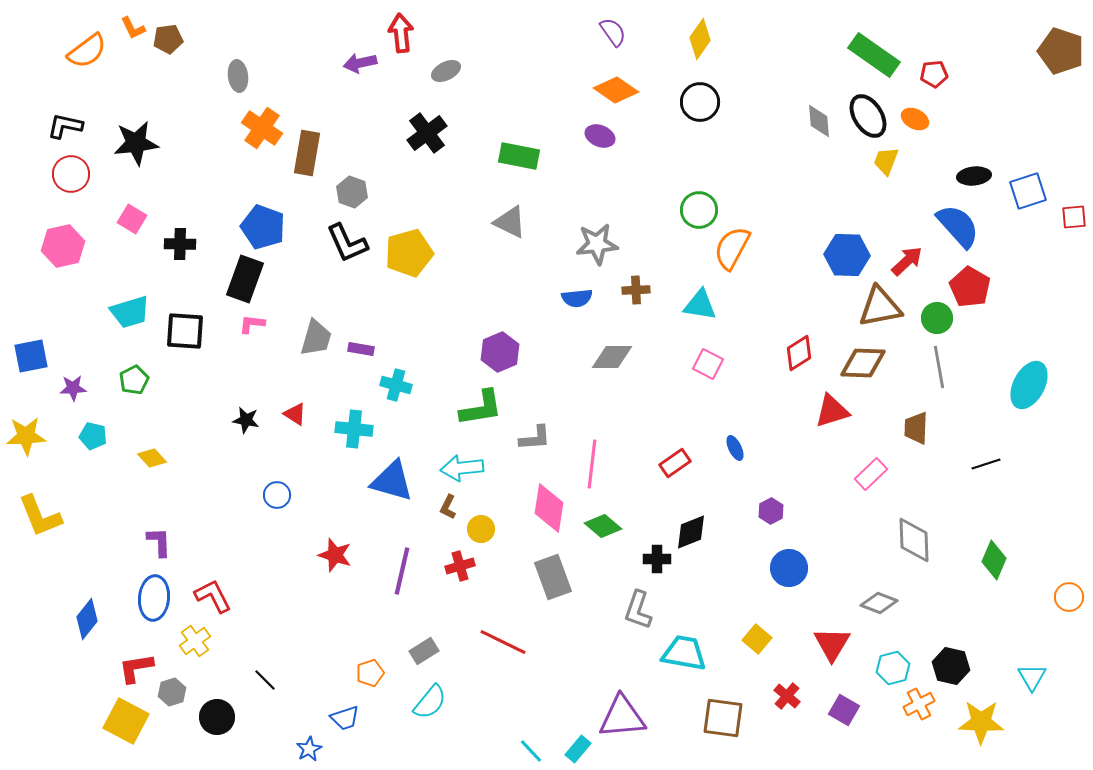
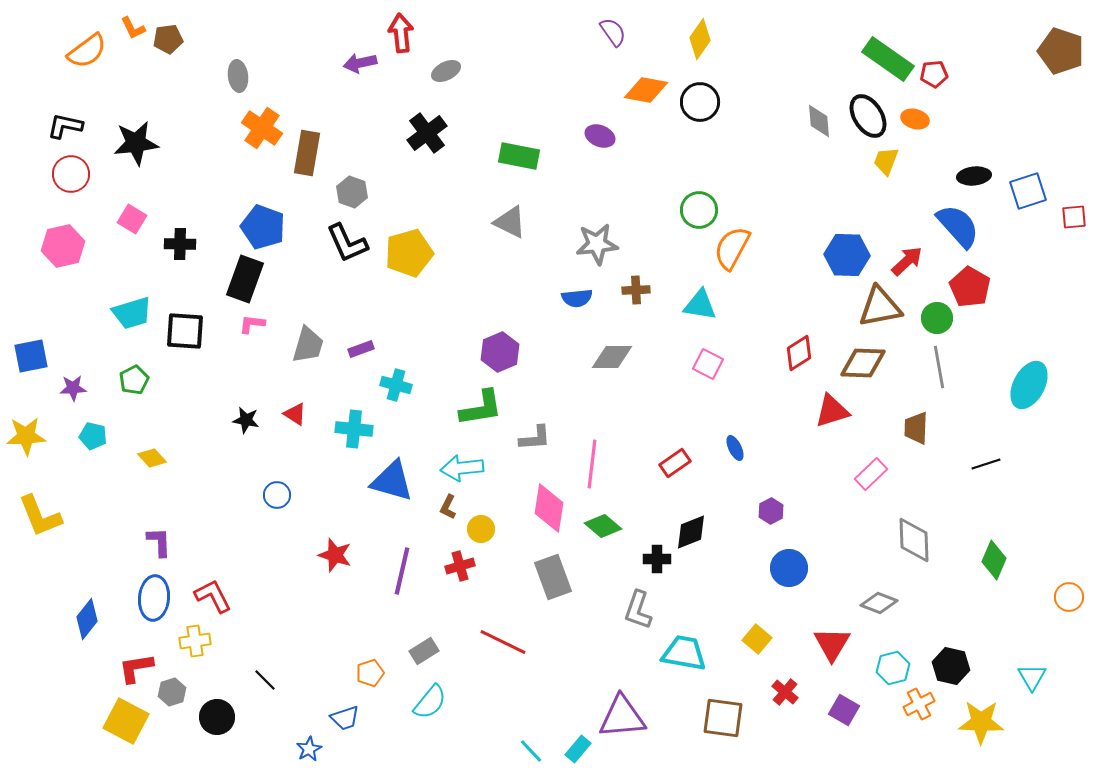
green rectangle at (874, 55): moved 14 px right, 4 px down
orange diamond at (616, 90): moved 30 px right; rotated 24 degrees counterclockwise
orange ellipse at (915, 119): rotated 12 degrees counterclockwise
cyan trapezoid at (130, 312): moved 2 px right, 1 px down
gray trapezoid at (316, 338): moved 8 px left, 7 px down
purple rectangle at (361, 349): rotated 30 degrees counterclockwise
yellow cross at (195, 641): rotated 28 degrees clockwise
red cross at (787, 696): moved 2 px left, 4 px up
